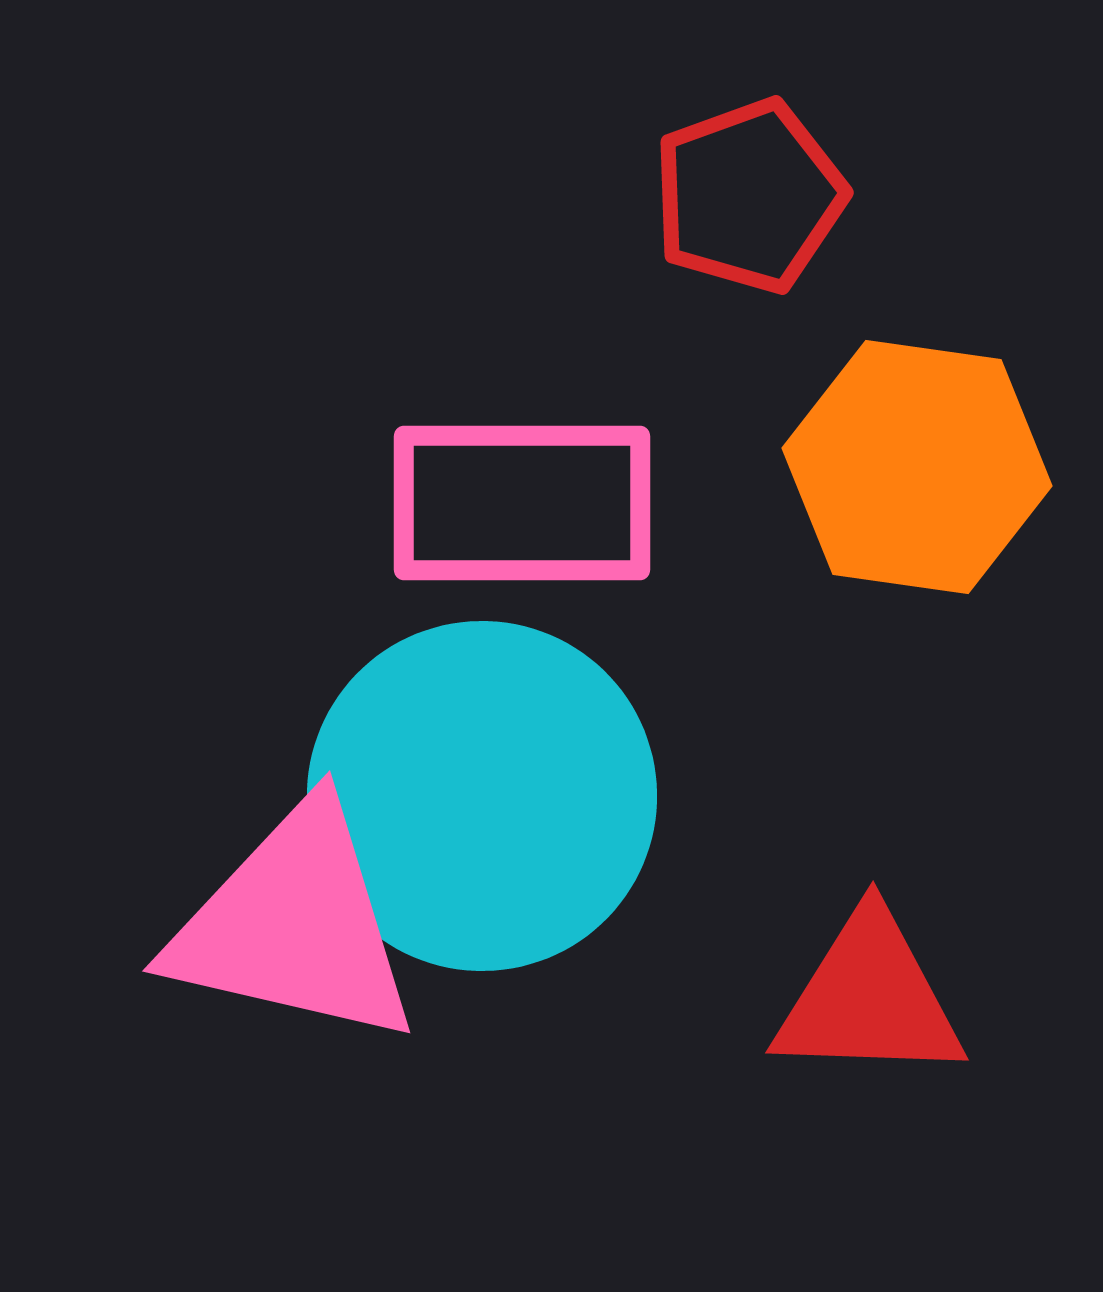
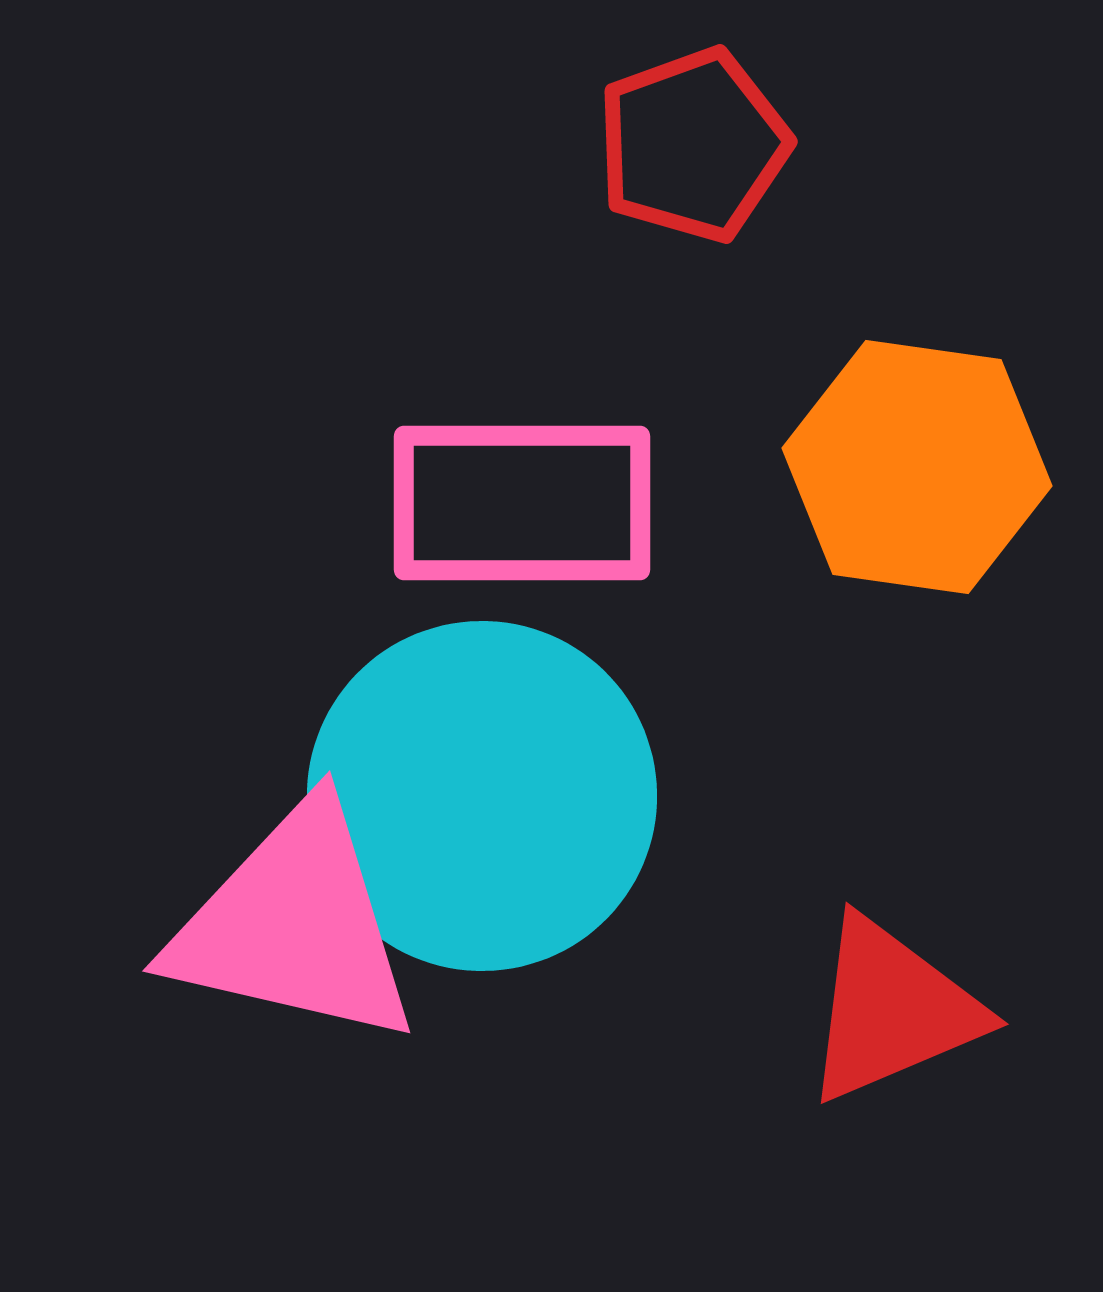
red pentagon: moved 56 px left, 51 px up
red triangle: moved 23 px right, 12 px down; rotated 25 degrees counterclockwise
